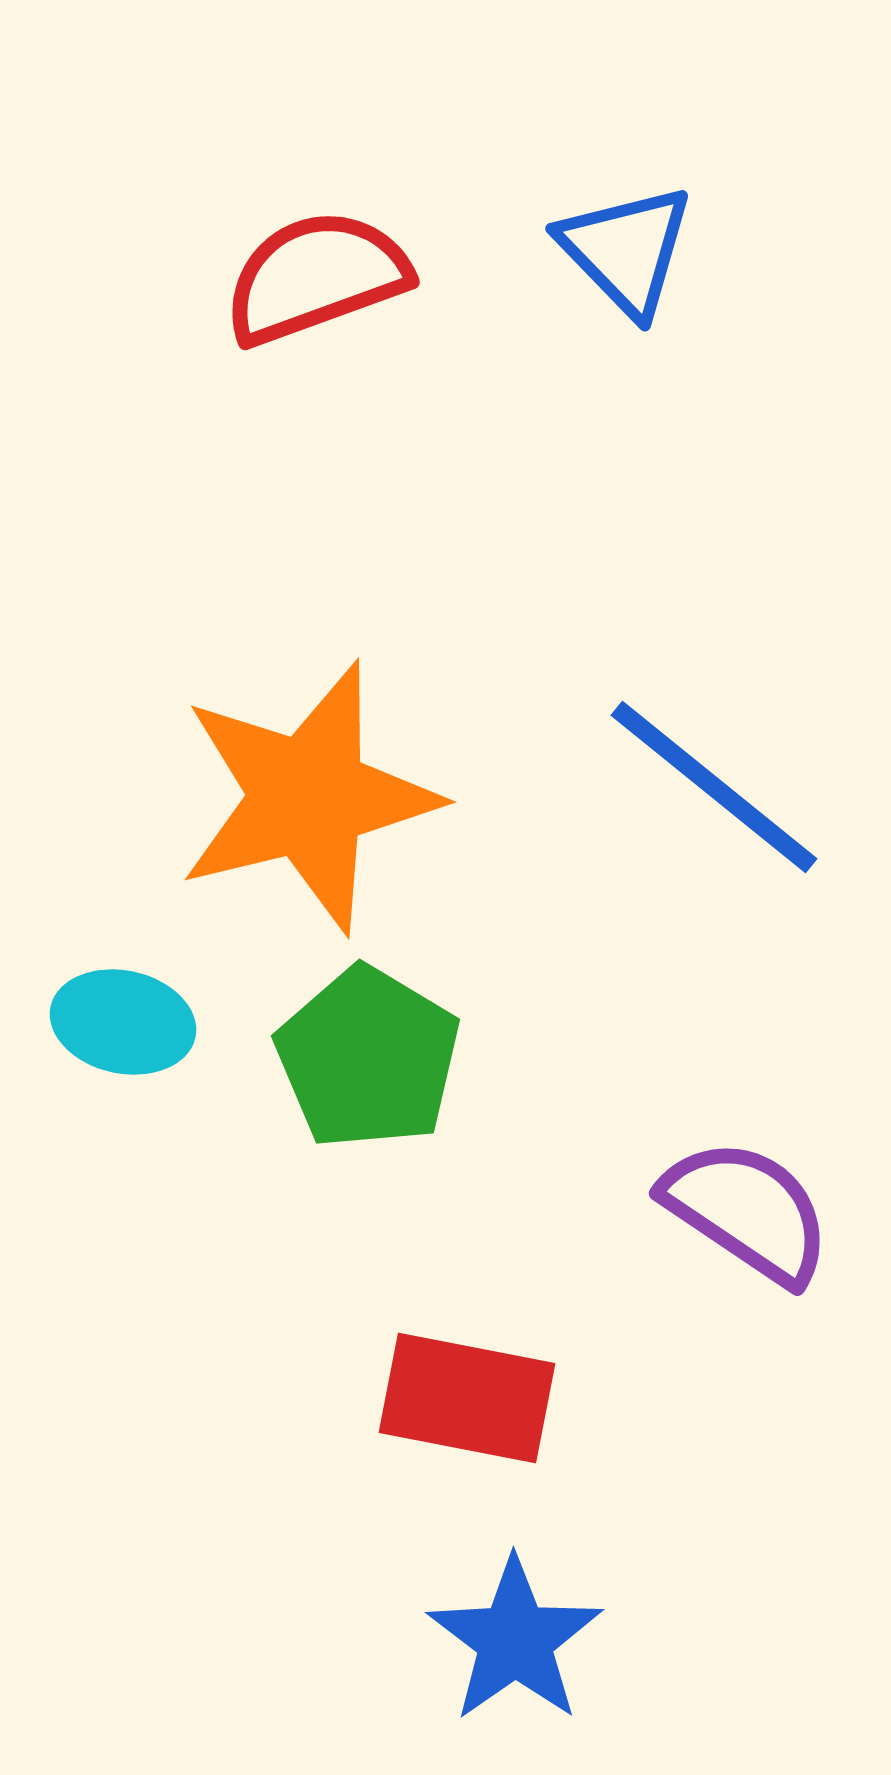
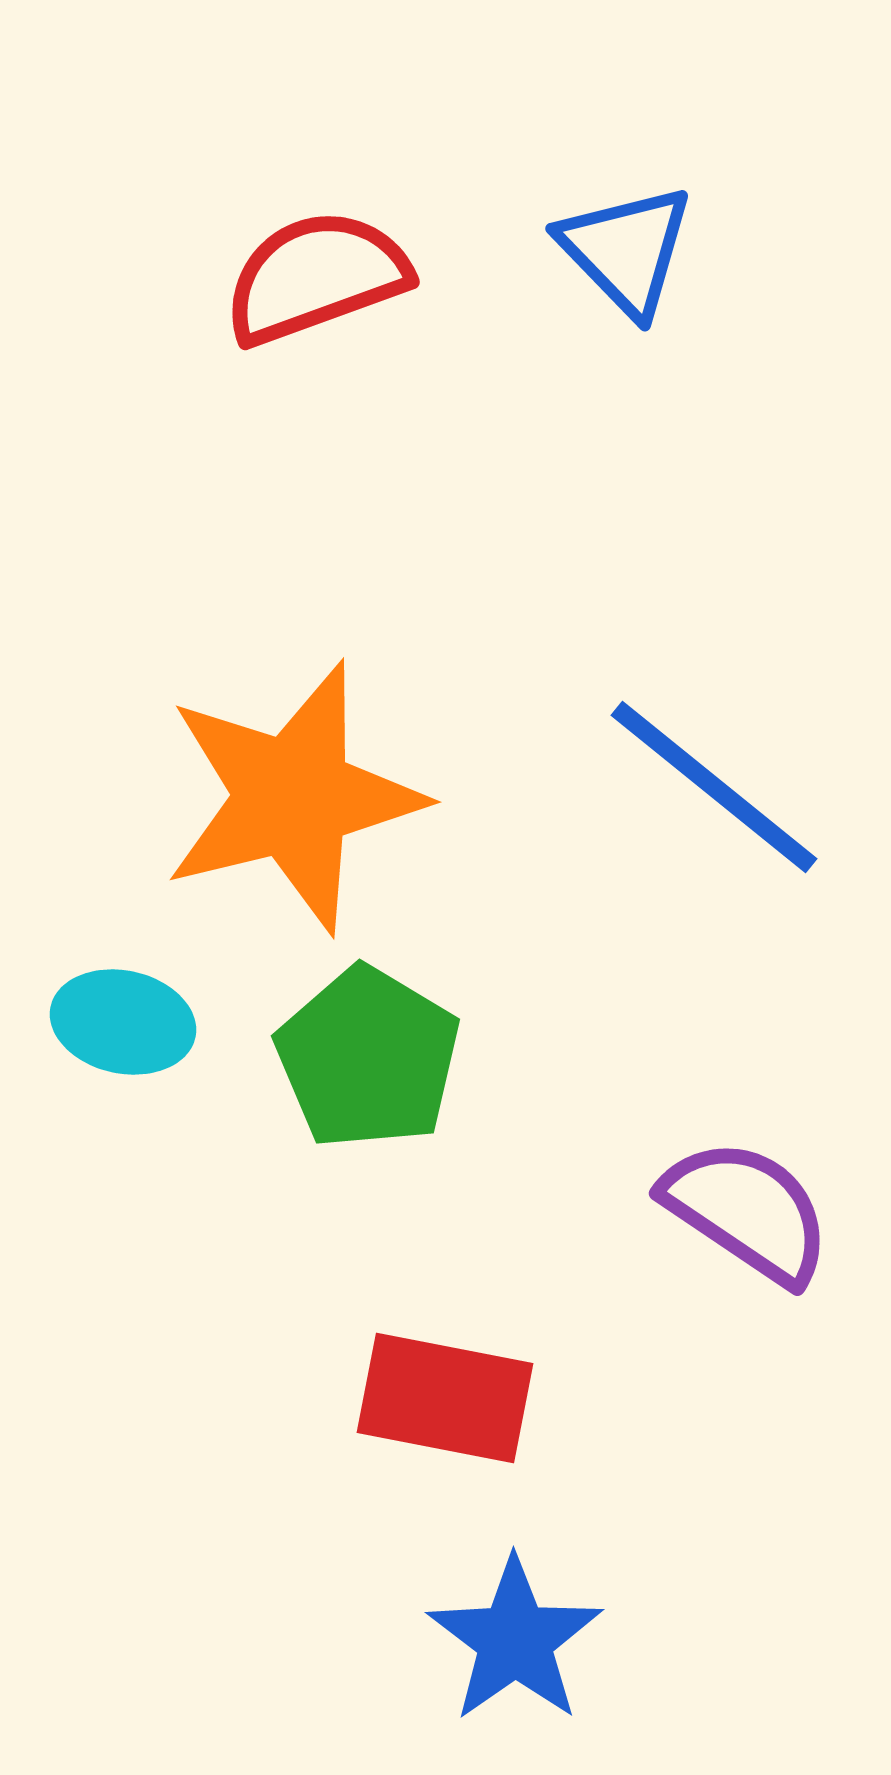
orange star: moved 15 px left
red rectangle: moved 22 px left
